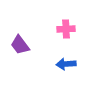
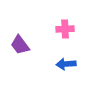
pink cross: moved 1 px left
